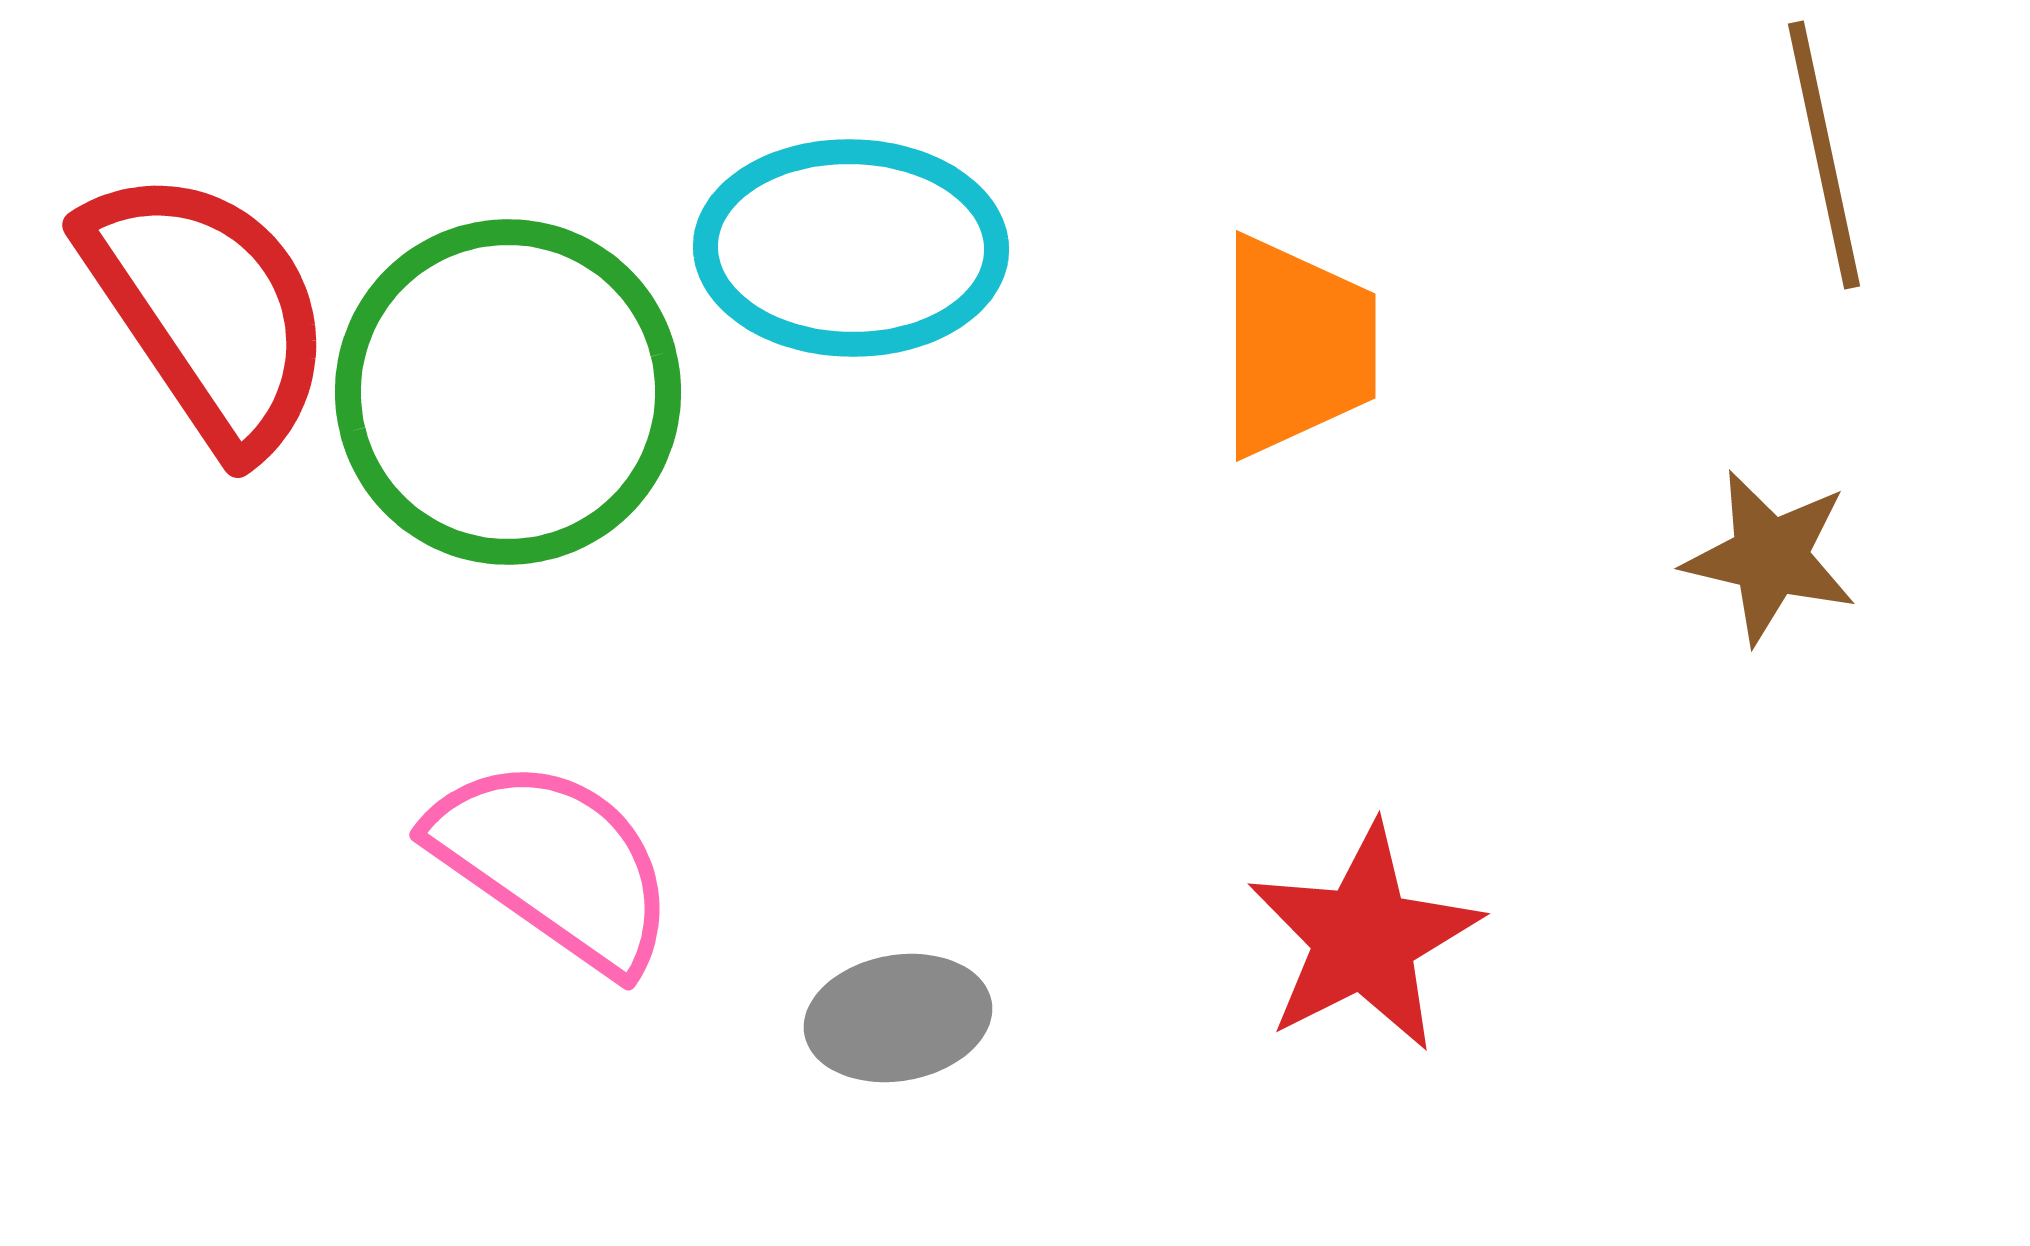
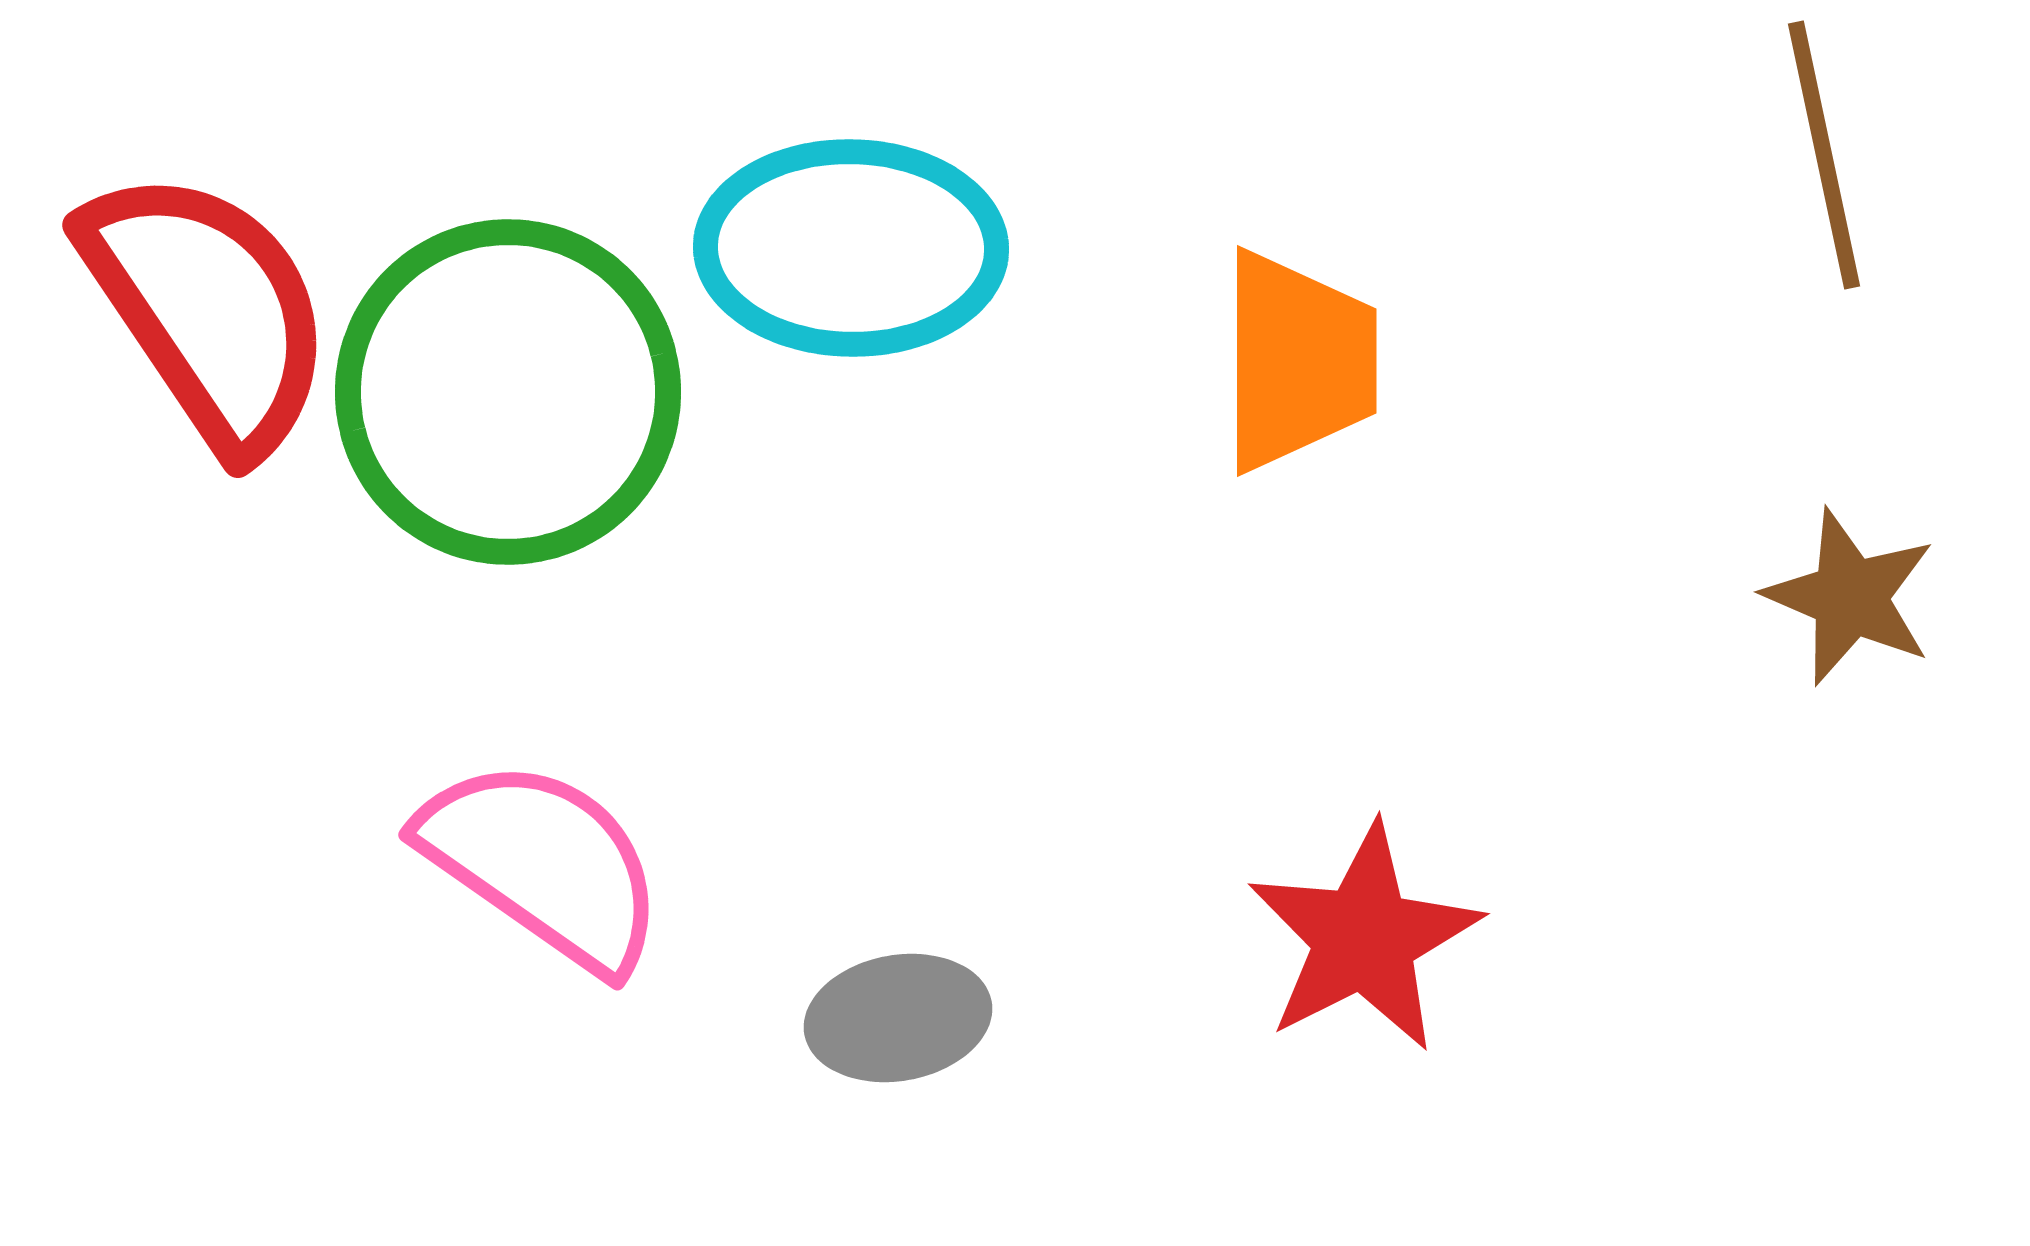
orange trapezoid: moved 1 px right, 15 px down
brown star: moved 80 px right, 40 px down; rotated 10 degrees clockwise
pink semicircle: moved 11 px left
